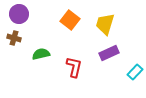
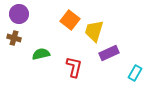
yellow trapezoid: moved 11 px left, 7 px down
cyan rectangle: moved 1 px down; rotated 14 degrees counterclockwise
